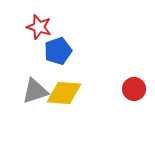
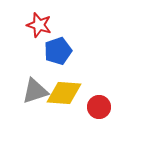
red star: moved 2 px up
red circle: moved 35 px left, 18 px down
